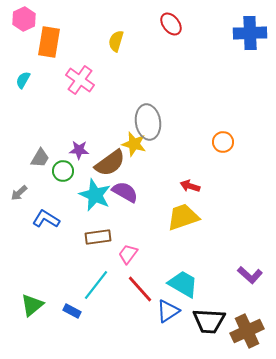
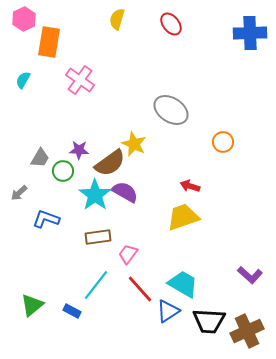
yellow semicircle: moved 1 px right, 22 px up
gray ellipse: moved 23 px right, 12 px up; rotated 48 degrees counterclockwise
yellow star: rotated 10 degrees clockwise
cyan star: rotated 12 degrees clockwise
blue L-shape: rotated 12 degrees counterclockwise
